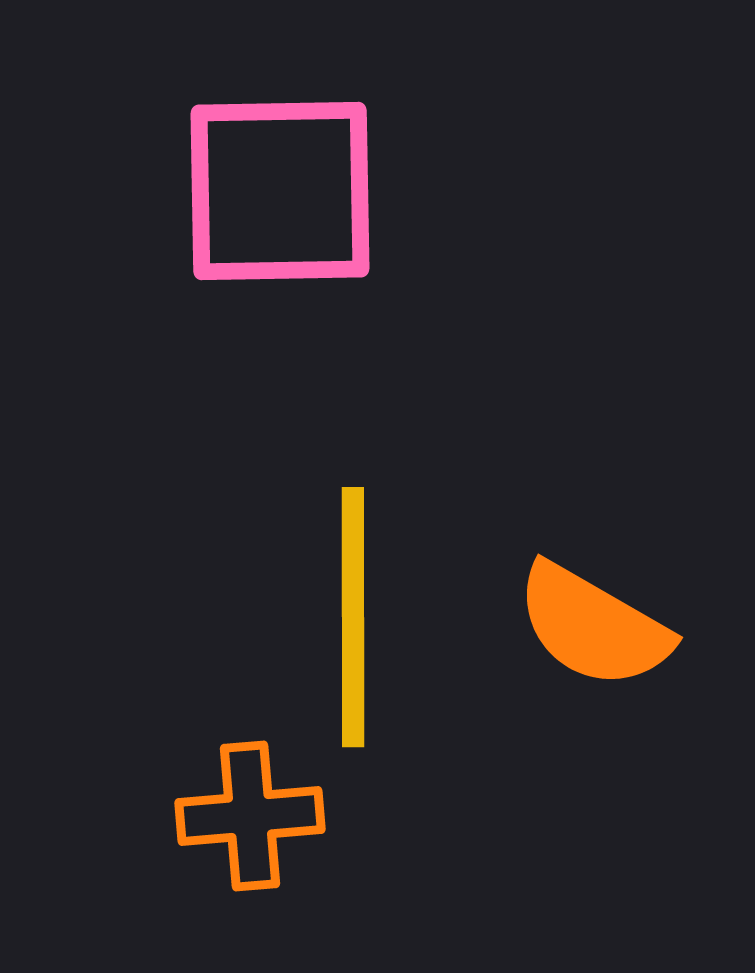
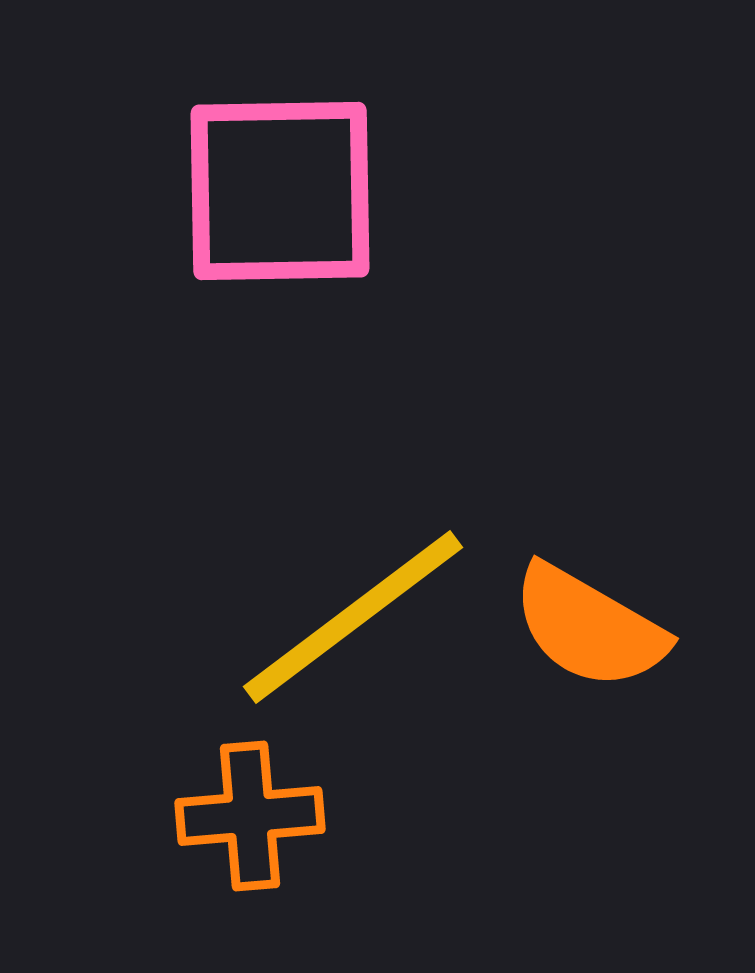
yellow line: rotated 53 degrees clockwise
orange semicircle: moved 4 px left, 1 px down
